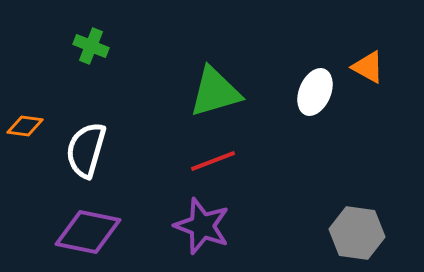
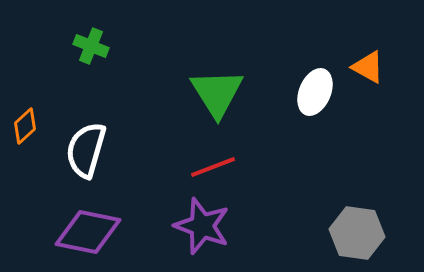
green triangle: moved 2 px right, 1 px down; rotated 46 degrees counterclockwise
orange diamond: rotated 51 degrees counterclockwise
red line: moved 6 px down
